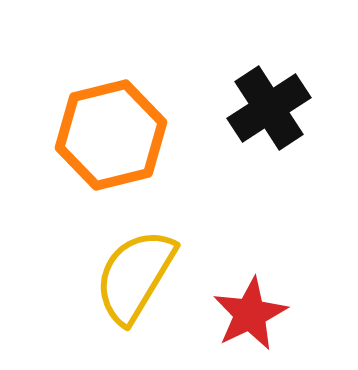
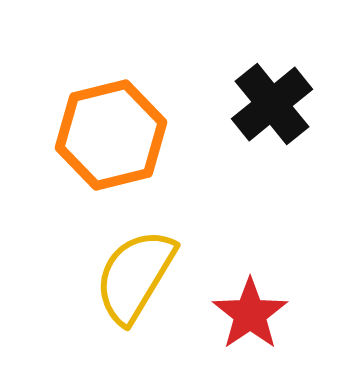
black cross: moved 3 px right, 4 px up; rotated 6 degrees counterclockwise
red star: rotated 8 degrees counterclockwise
